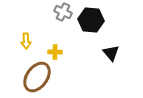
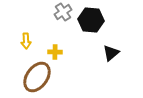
gray cross: rotated 30 degrees clockwise
black triangle: rotated 30 degrees clockwise
